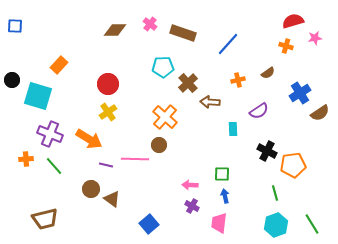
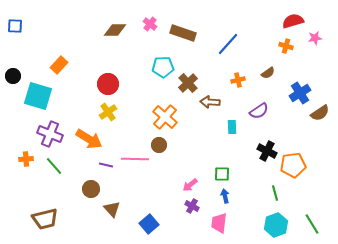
black circle at (12, 80): moved 1 px right, 4 px up
cyan rectangle at (233, 129): moved 1 px left, 2 px up
pink arrow at (190, 185): rotated 42 degrees counterclockwise
brown triangle at (112, 199): moved 10 px down; rotated 12 degrees clockwise
